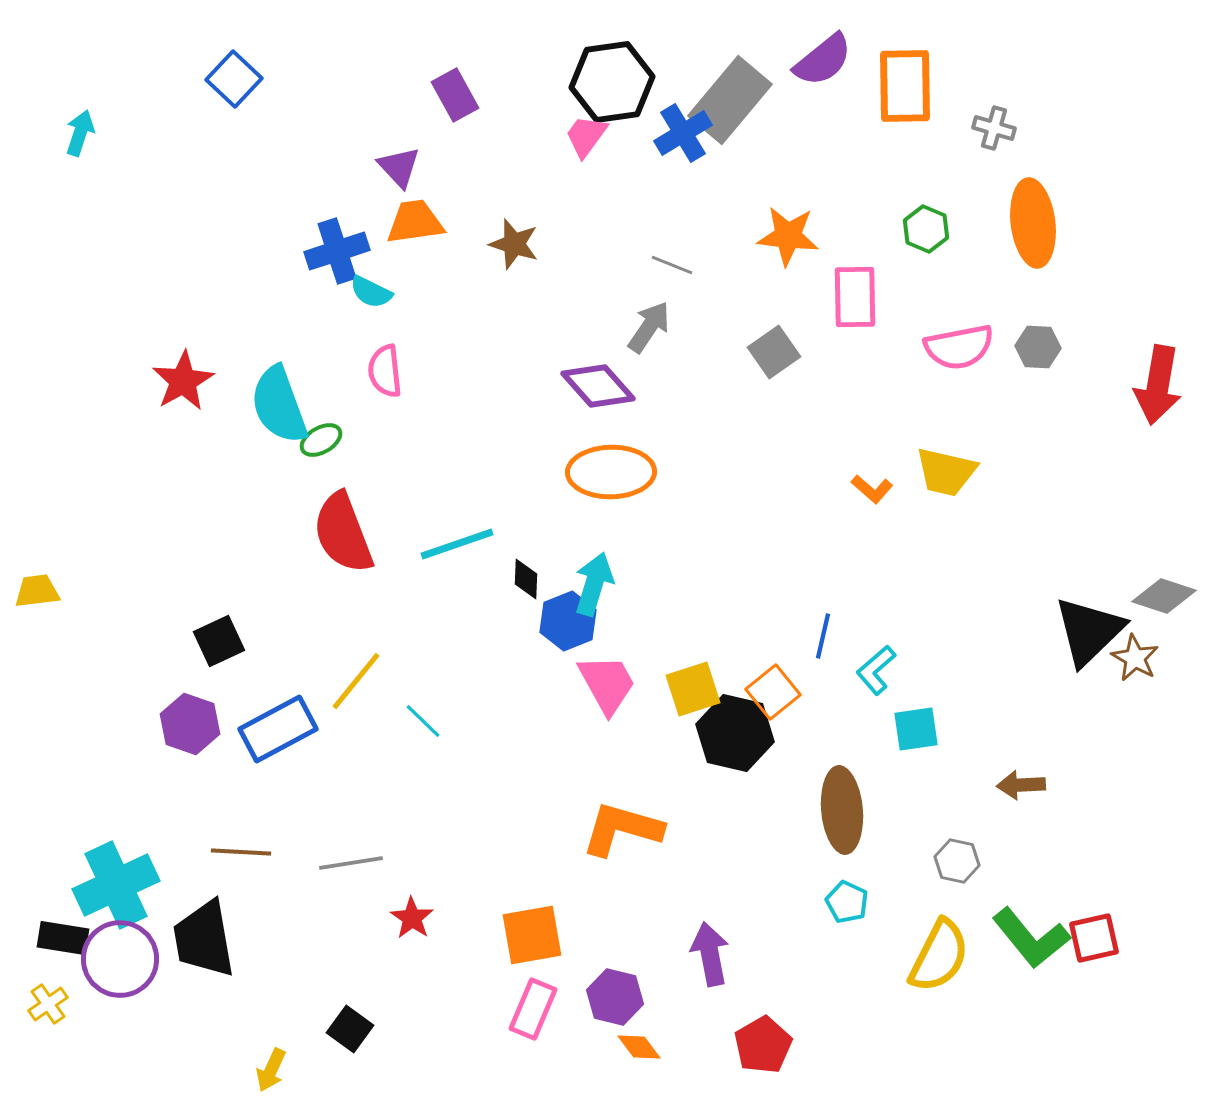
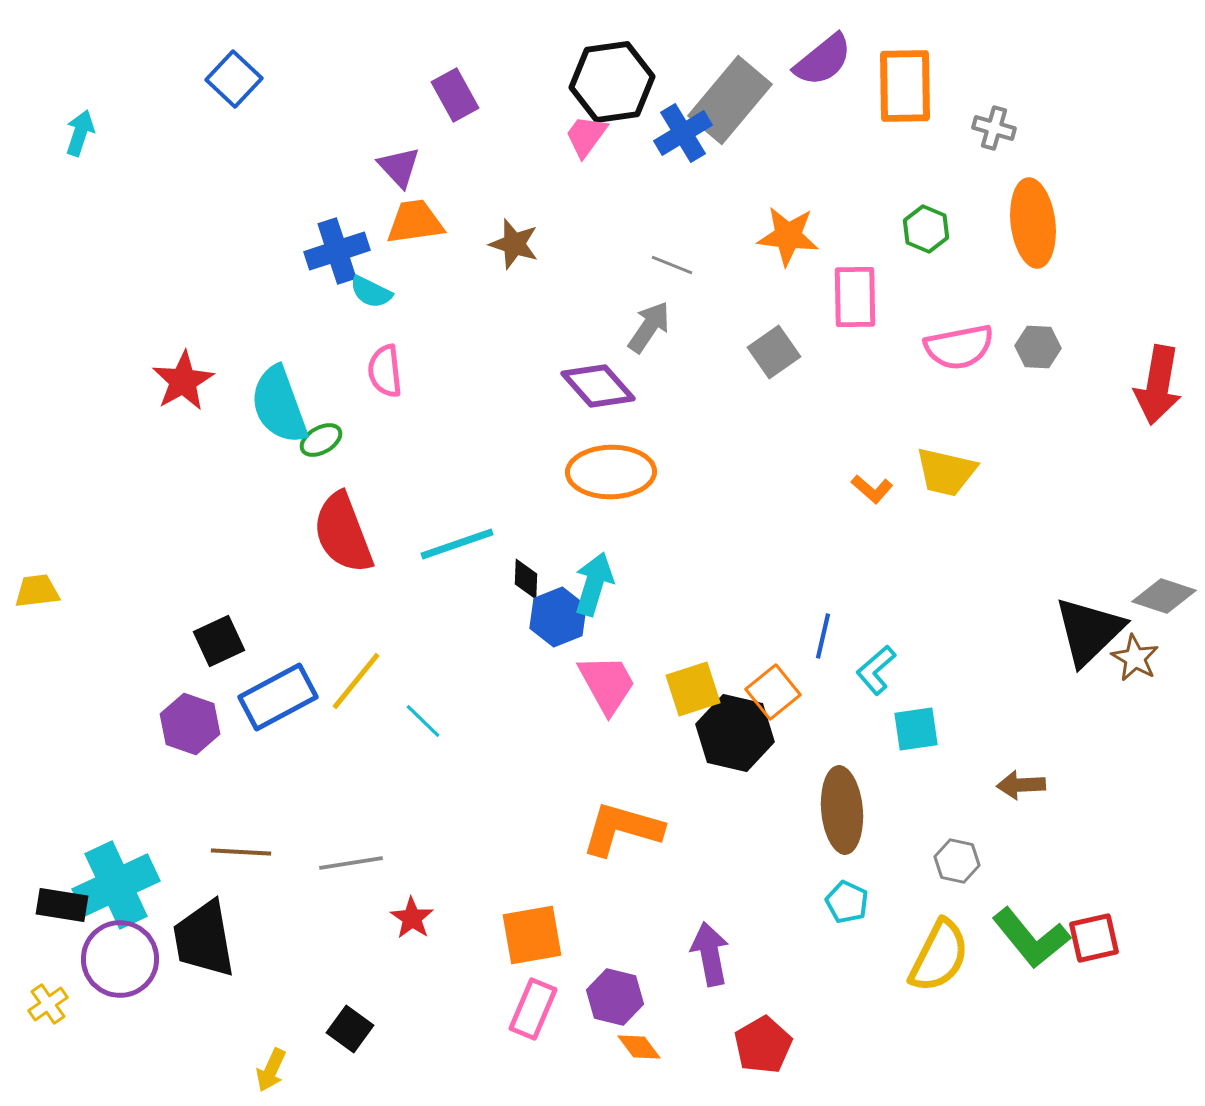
blue hexagon at (568, 621): moved 10 px left, 4 px up
blue rectangle at (278, 729): moved 32 px up
black rectangle at (63, 938): moved 1 px left, 33 px up
